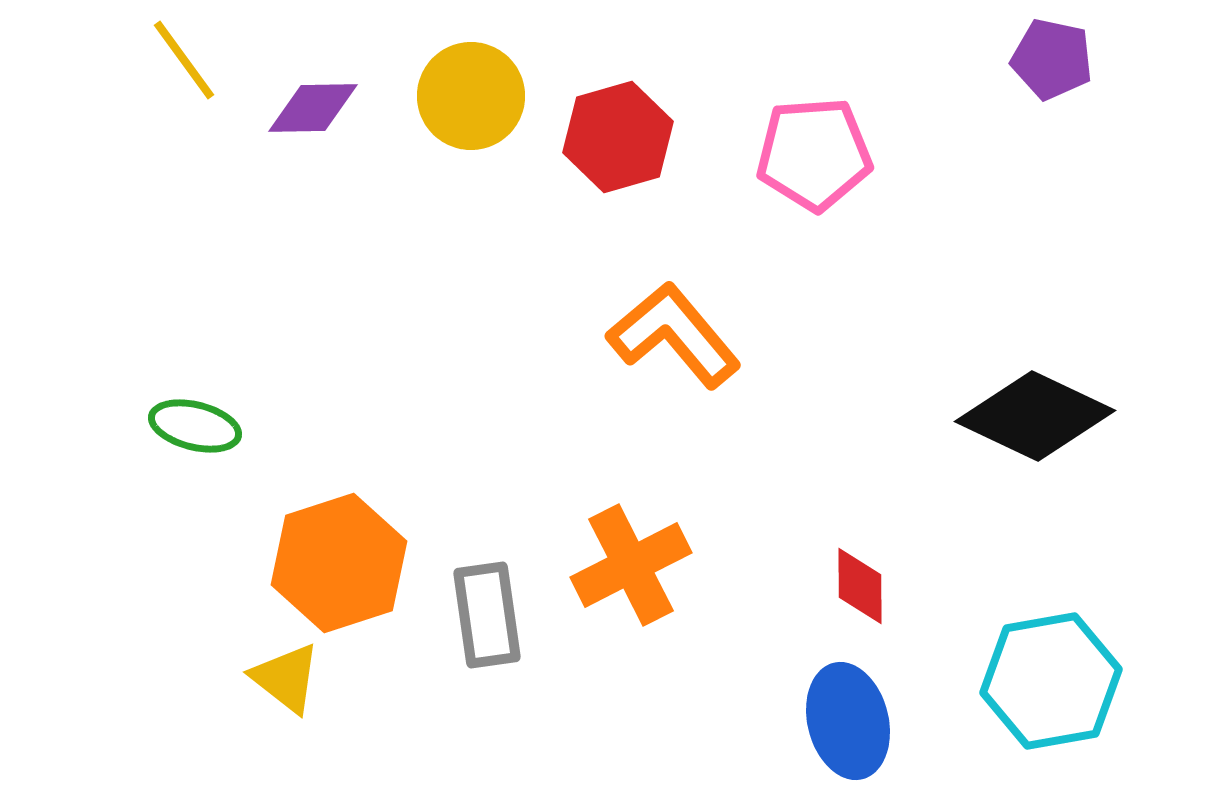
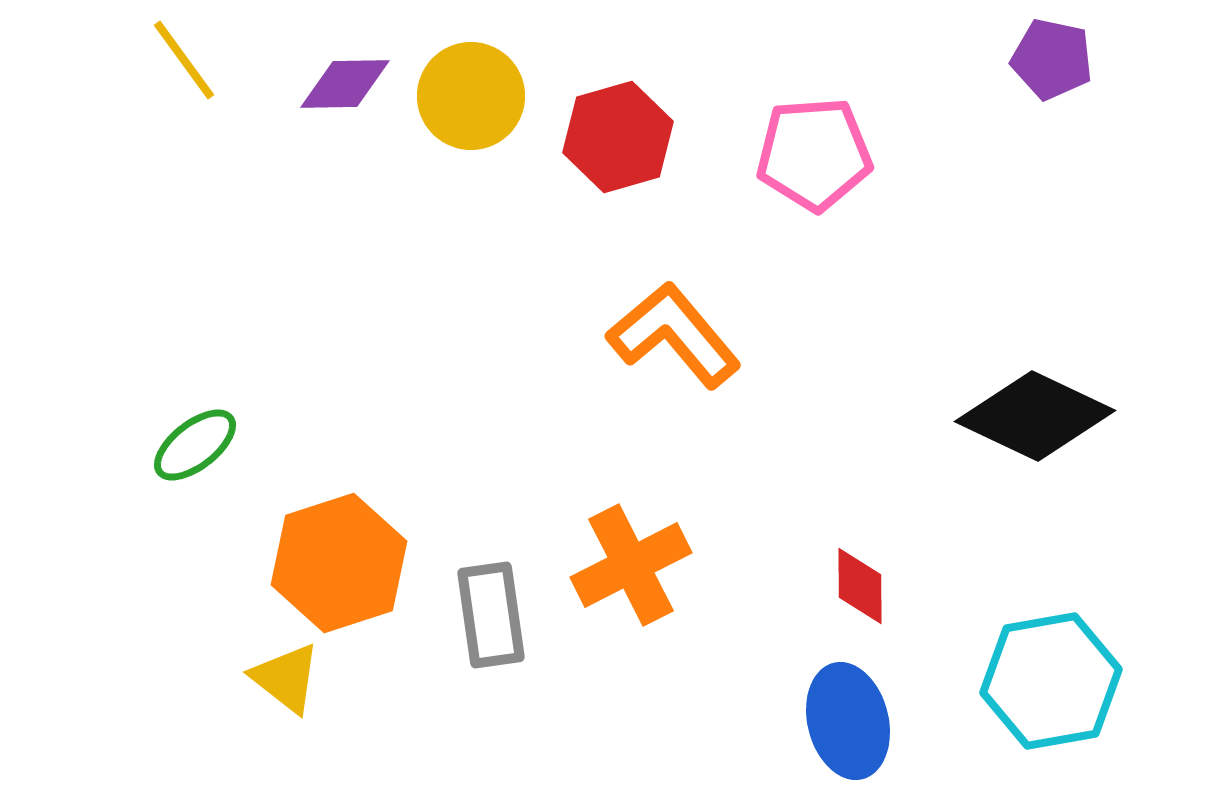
purple diamond: moved 32 px right, 24 px up
green ellipse: moved 19 px down; rotated 52 degrees counterclockwise
gray rectangle: moved 4 px right
